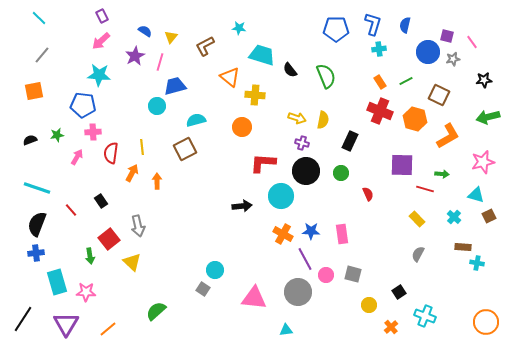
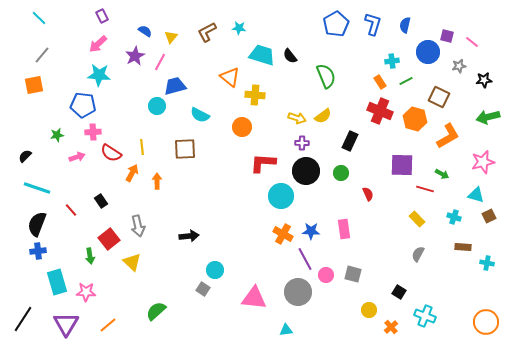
blue pentagon at (336, 29): moved 5 px up; rotated 30 degrees counterclockwise
pink arrow at (101, 41): moved 3 px left, 3 px down
pink line at (472, 42): rotated 16 degrees counterclockwise
brown L-shape at (205, 46): moved 2 px right, 14 px up
cyan cross at (379, 49): moved 13 px right, 12 px down
gray star at (453, 59): moved 6 px right, 7 px down
pink line at (160, 62): rotated 12 degrees clockwise
black semicircle at (290, 70): moved 14 px up
orange square at (34, 91): moved 6 px up
brown square at (439, 95): moved 2 px down
cyan semicircle at (196, 120): moved 4 px right, 5 px up; rotated 138 degrees counterclockwise
yellow semicircle at (323, 120): moved 4 px up; rotated 42 degrees clockwise
black semicircle at (30, 140): moved 5 px left, 16 px down; rotated 24 degrees counterclockwise
purple cross at (302, 143): rotated 16 degrees counterclockwise
brown square at (185, 149): rotated 25 degrees clockwise
red semicircle at (111, 153): rotated 65 degrees counterclockwise
pink arrow at (77, 157): rotated 42 degrees clockwise
green arrow at (442, 174): rotated 24 degrees clockwise
black arrow at (242, 206): moved 53 px left, 30 px down
cyan cross at (454, 217): rotated 24 degrees counterclockwise
pink rectangle at (342, 234): moved 2 px right, 5 px up
blue cross at (36, 253): moved 2 px right, 2 px up
cyan cross at (477, 263): moved 10 px right
black square at (399, 292): rotated 24 degrees counterclockwise
yellow circle at (369, 305): moved 5 px down
orange line at (108, 329): moved 4 px up
